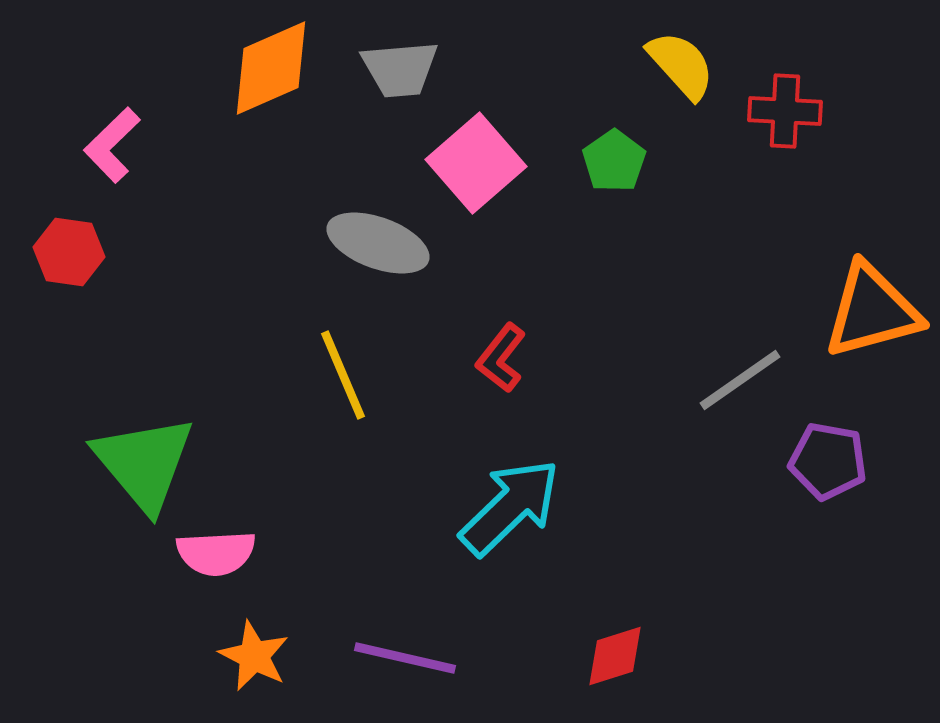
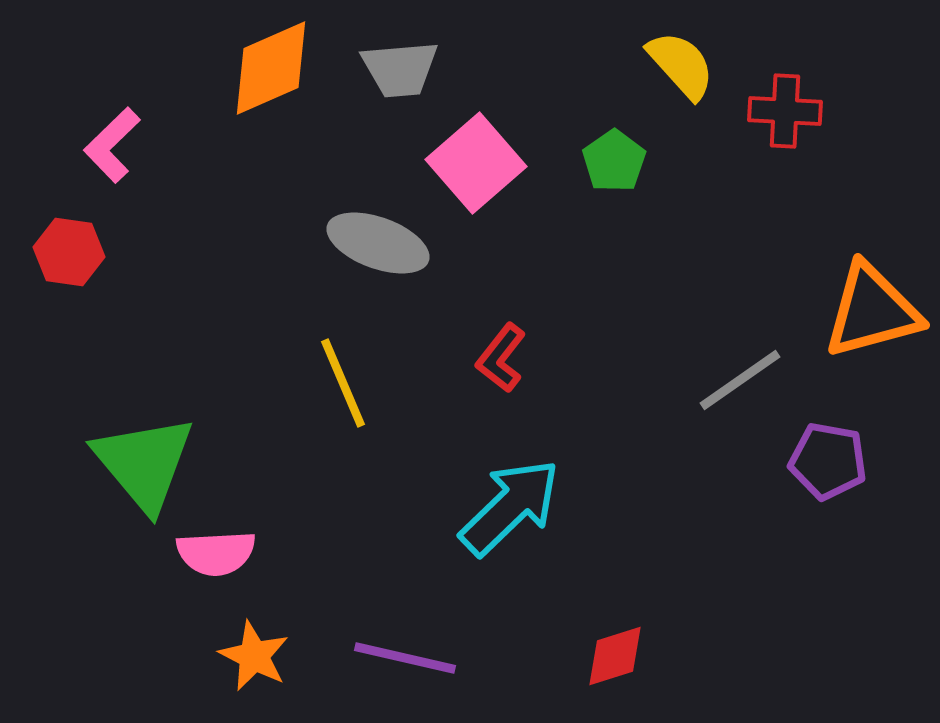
yellow line: moved 8 px down
